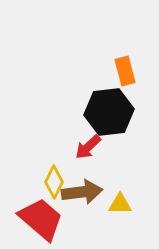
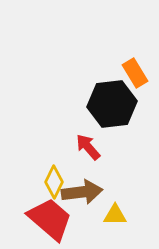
orange rectangle: moved 10 px right, 2 px down; rotated 16 degrees counterclockwise
black hexagon: moved 3 px right, 8 px up
red arrow: rotated 92 degrees clockwise
yellow triangle: moved 5 px left, 11 px down
red trapezoid: moved 9 px right
